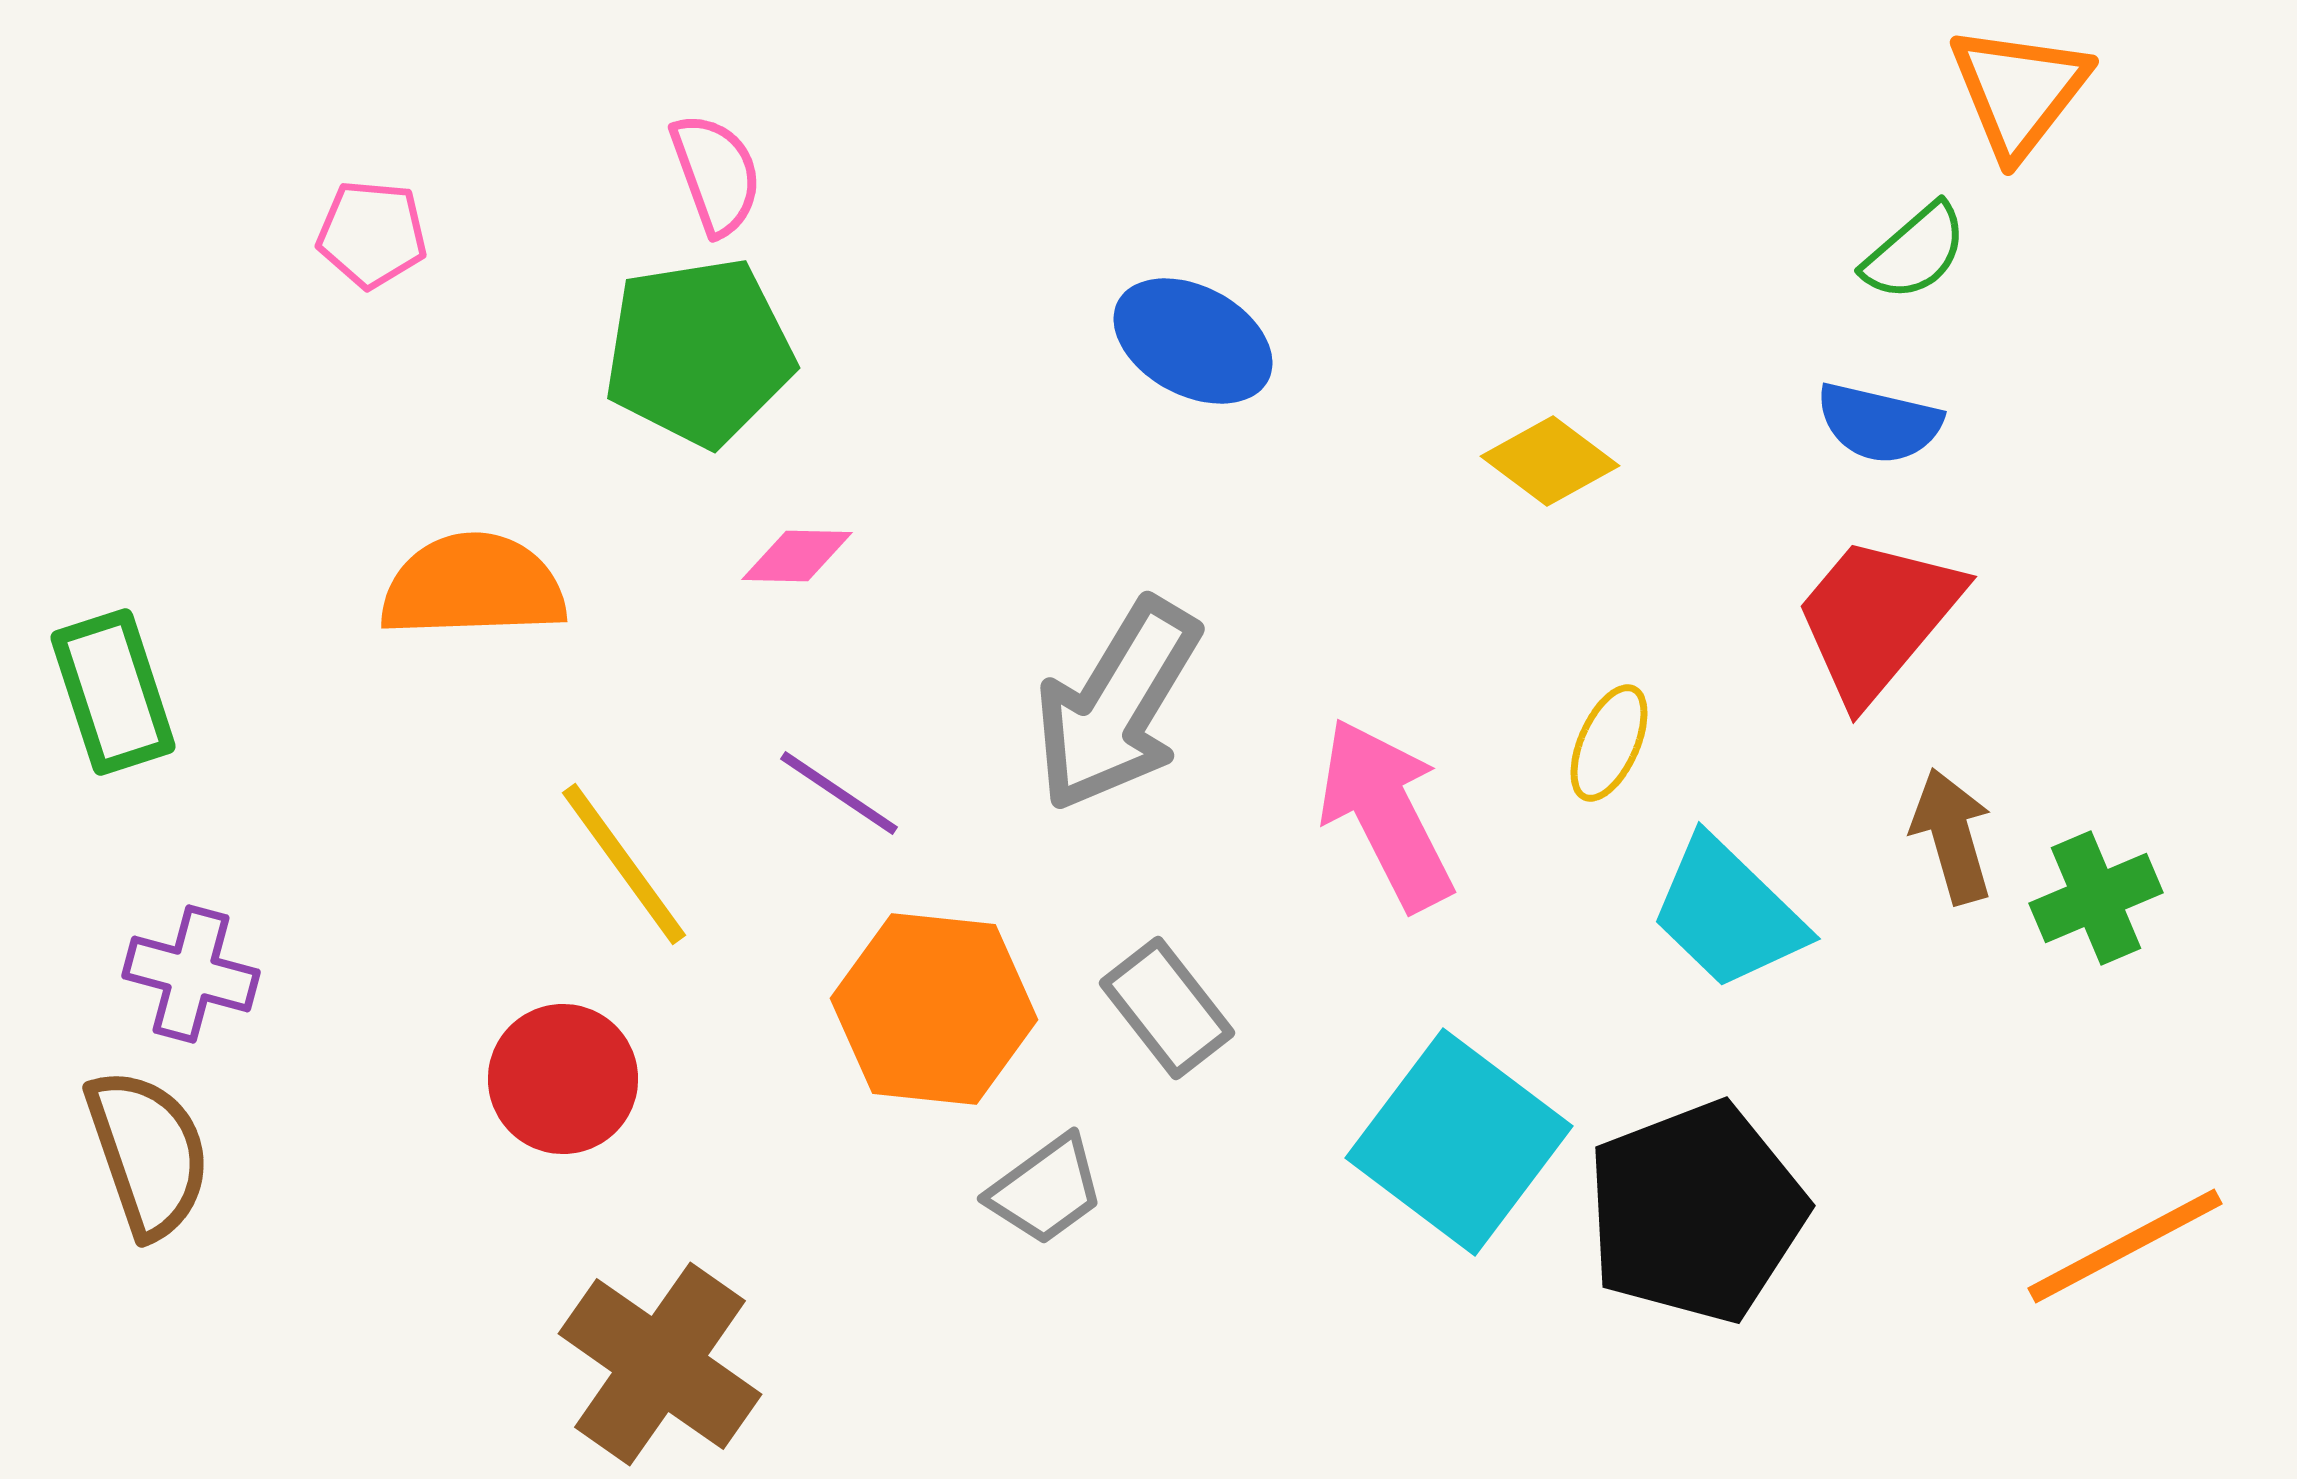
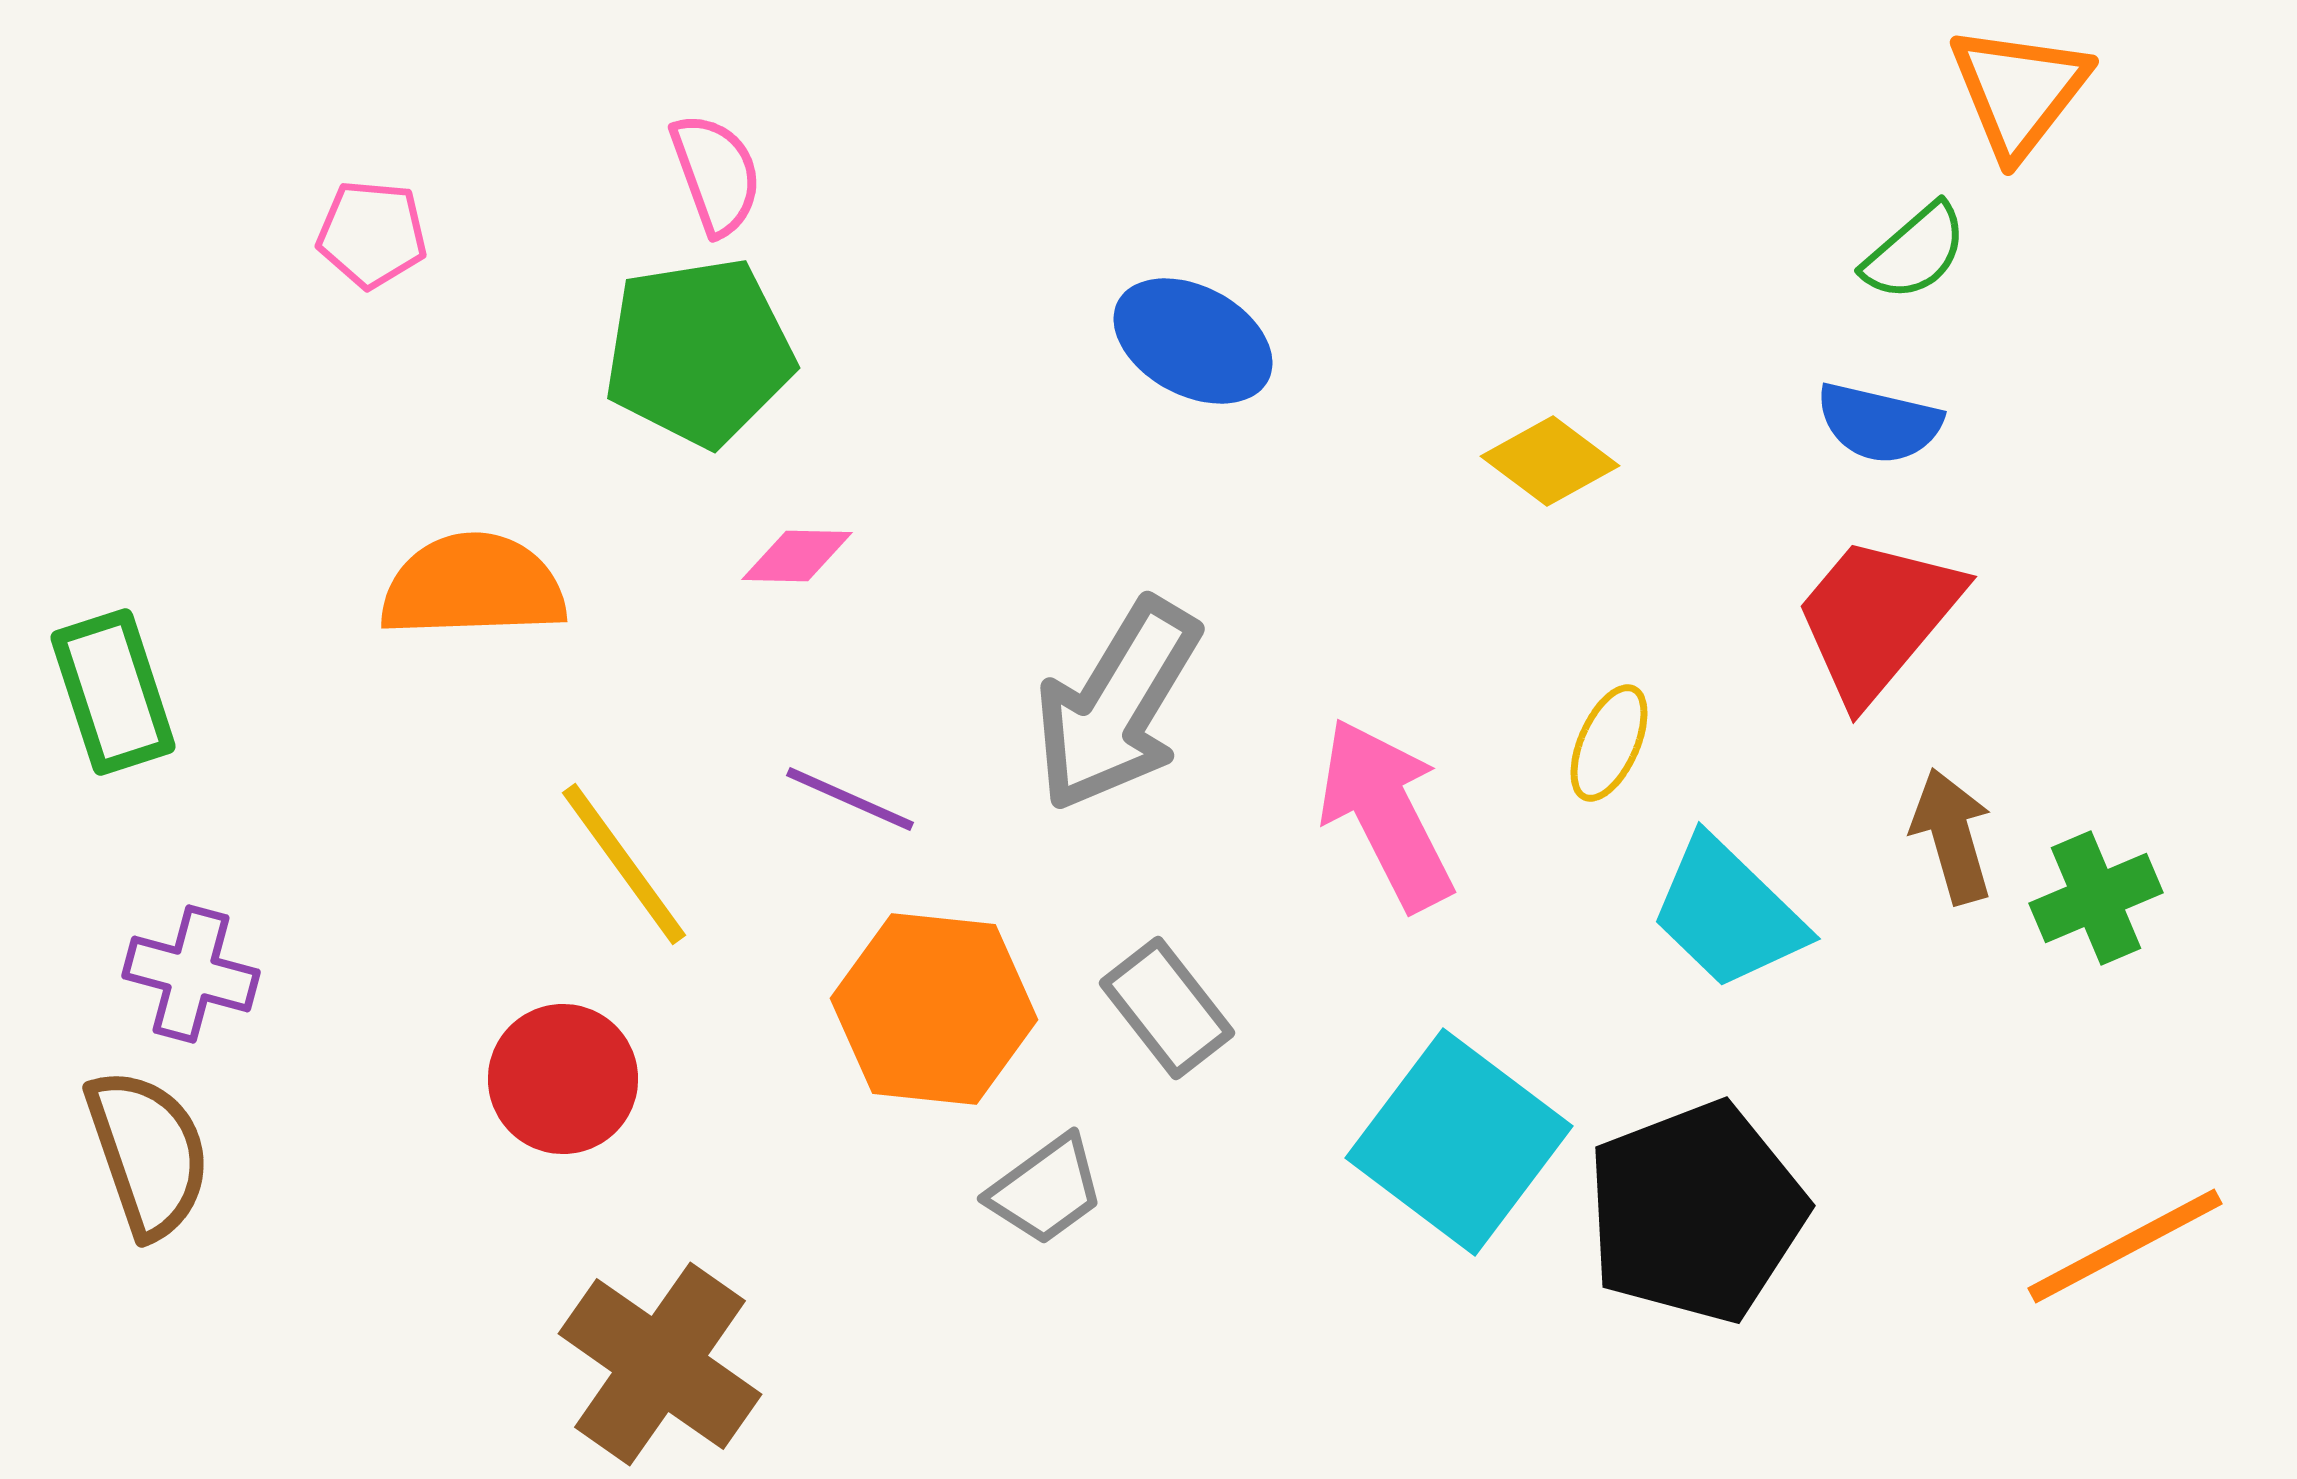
purple line: moved 11 px right, 6 px down; rotated 10 degrees counterclockwise
